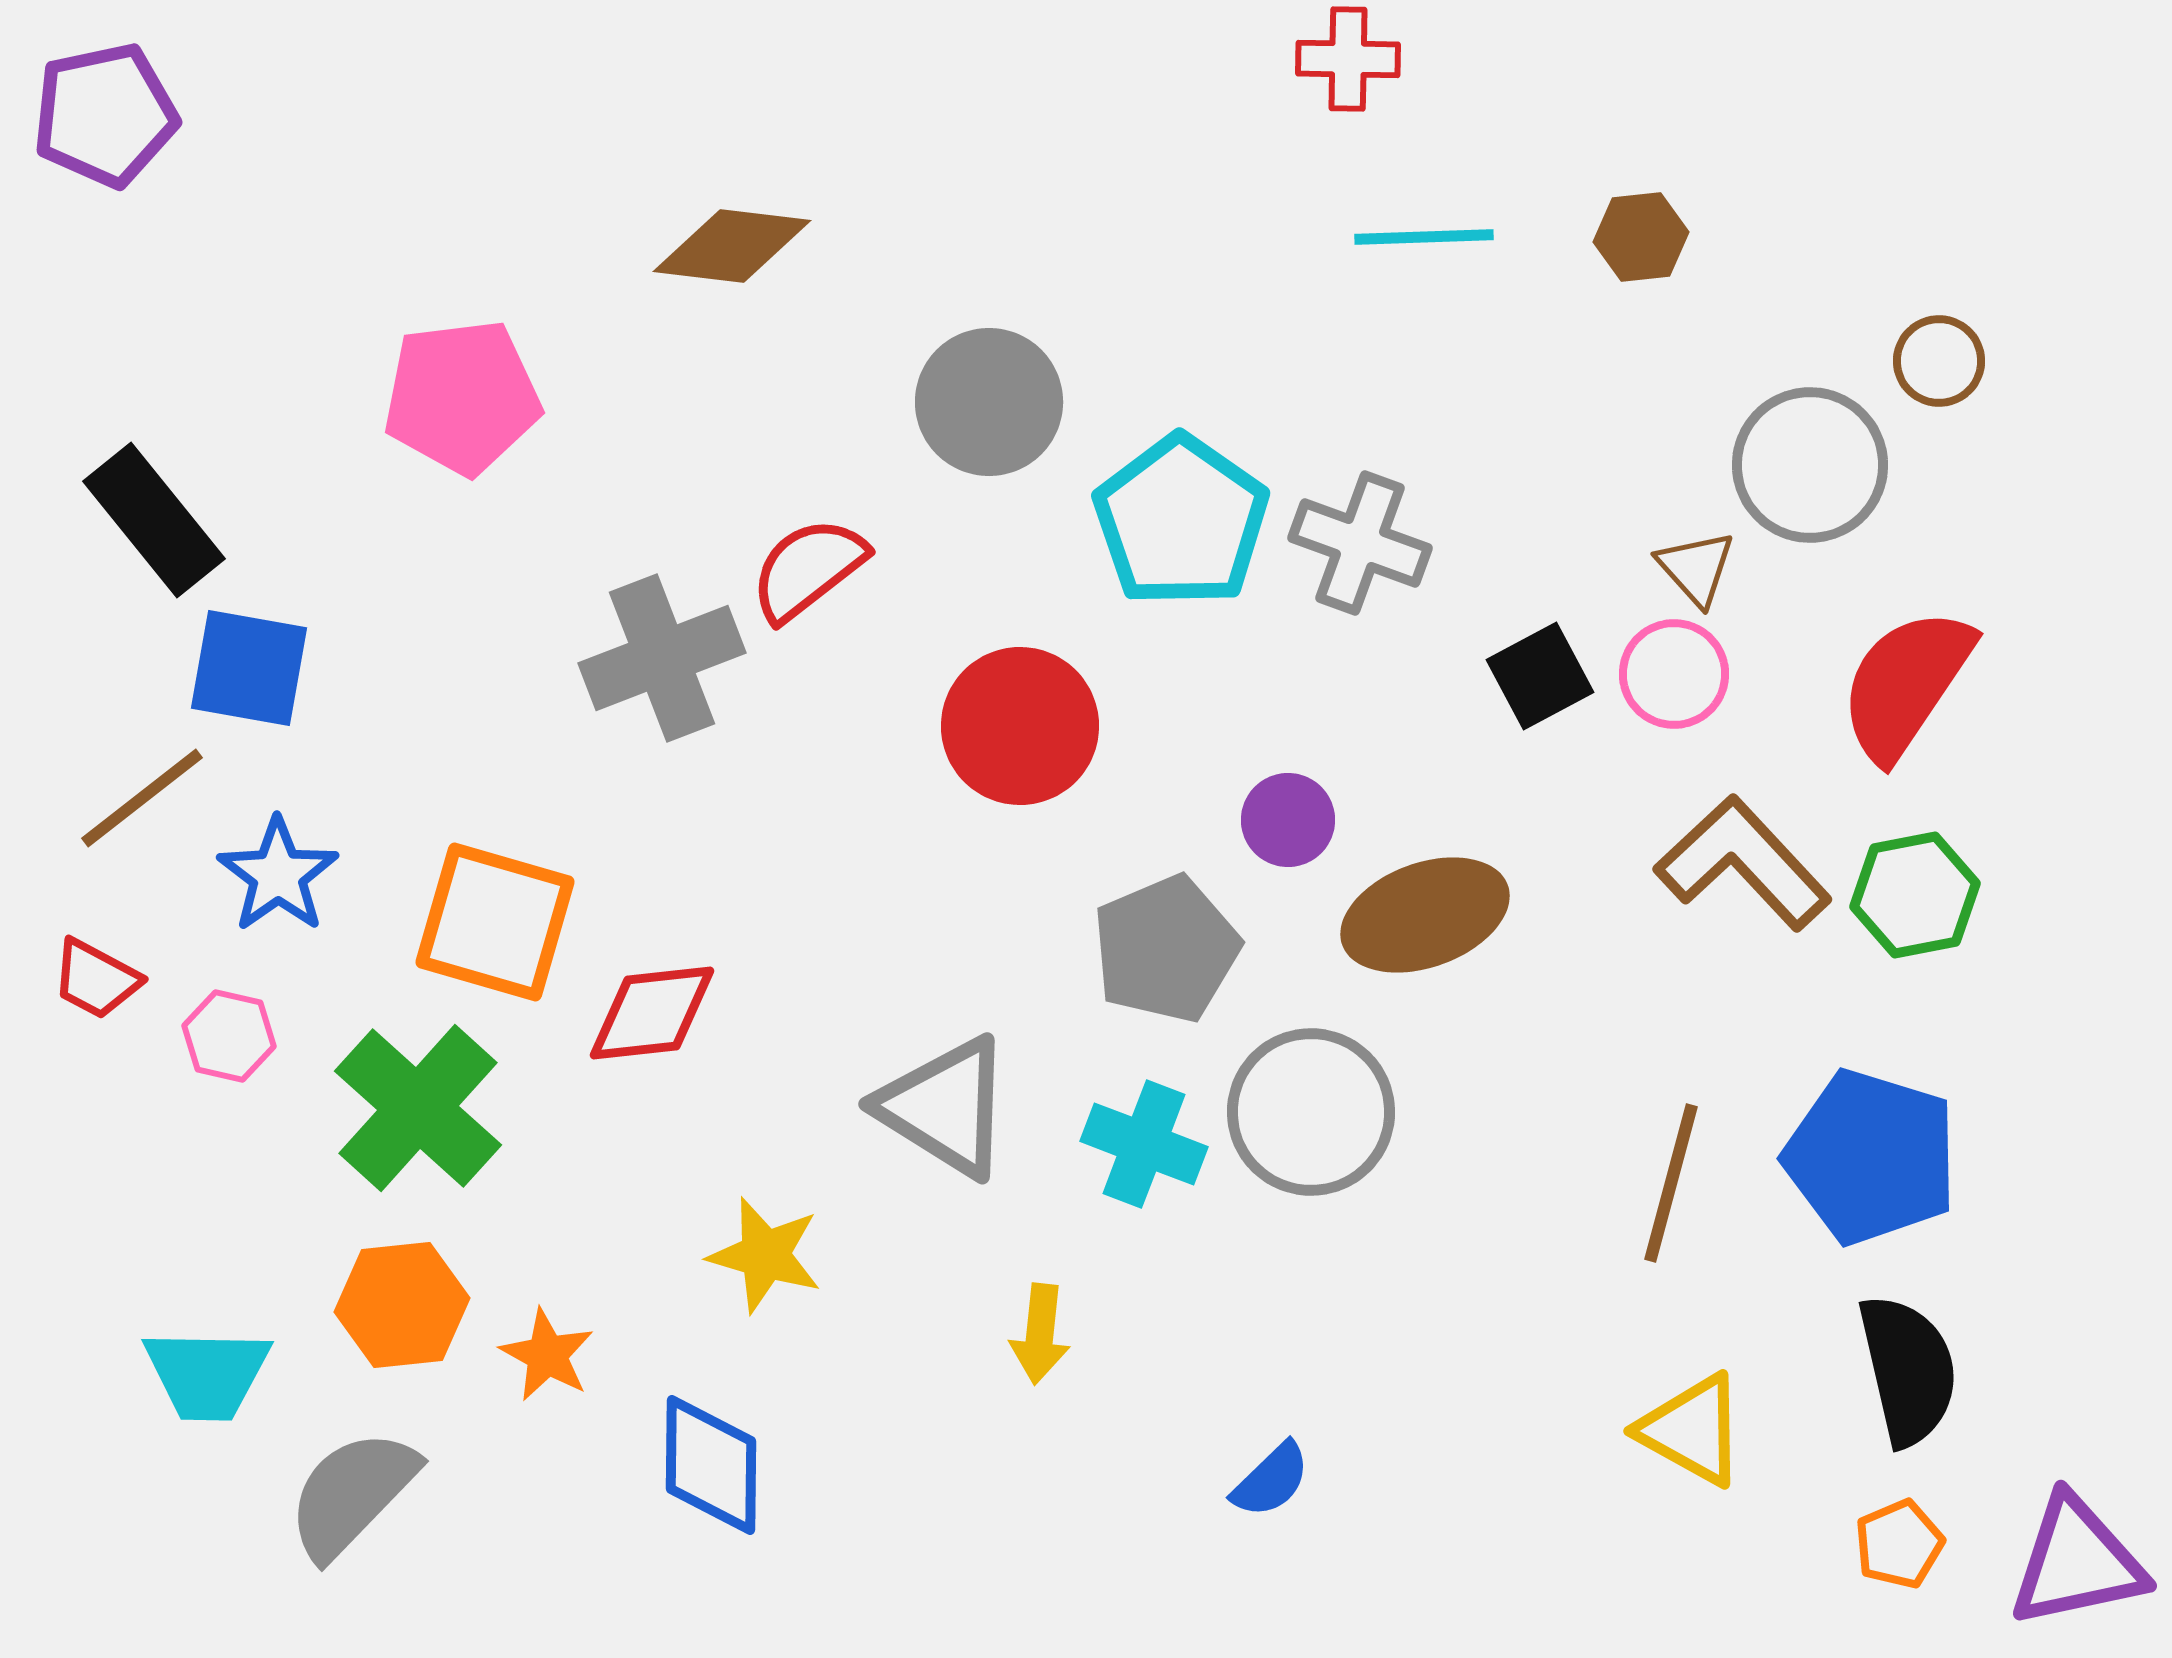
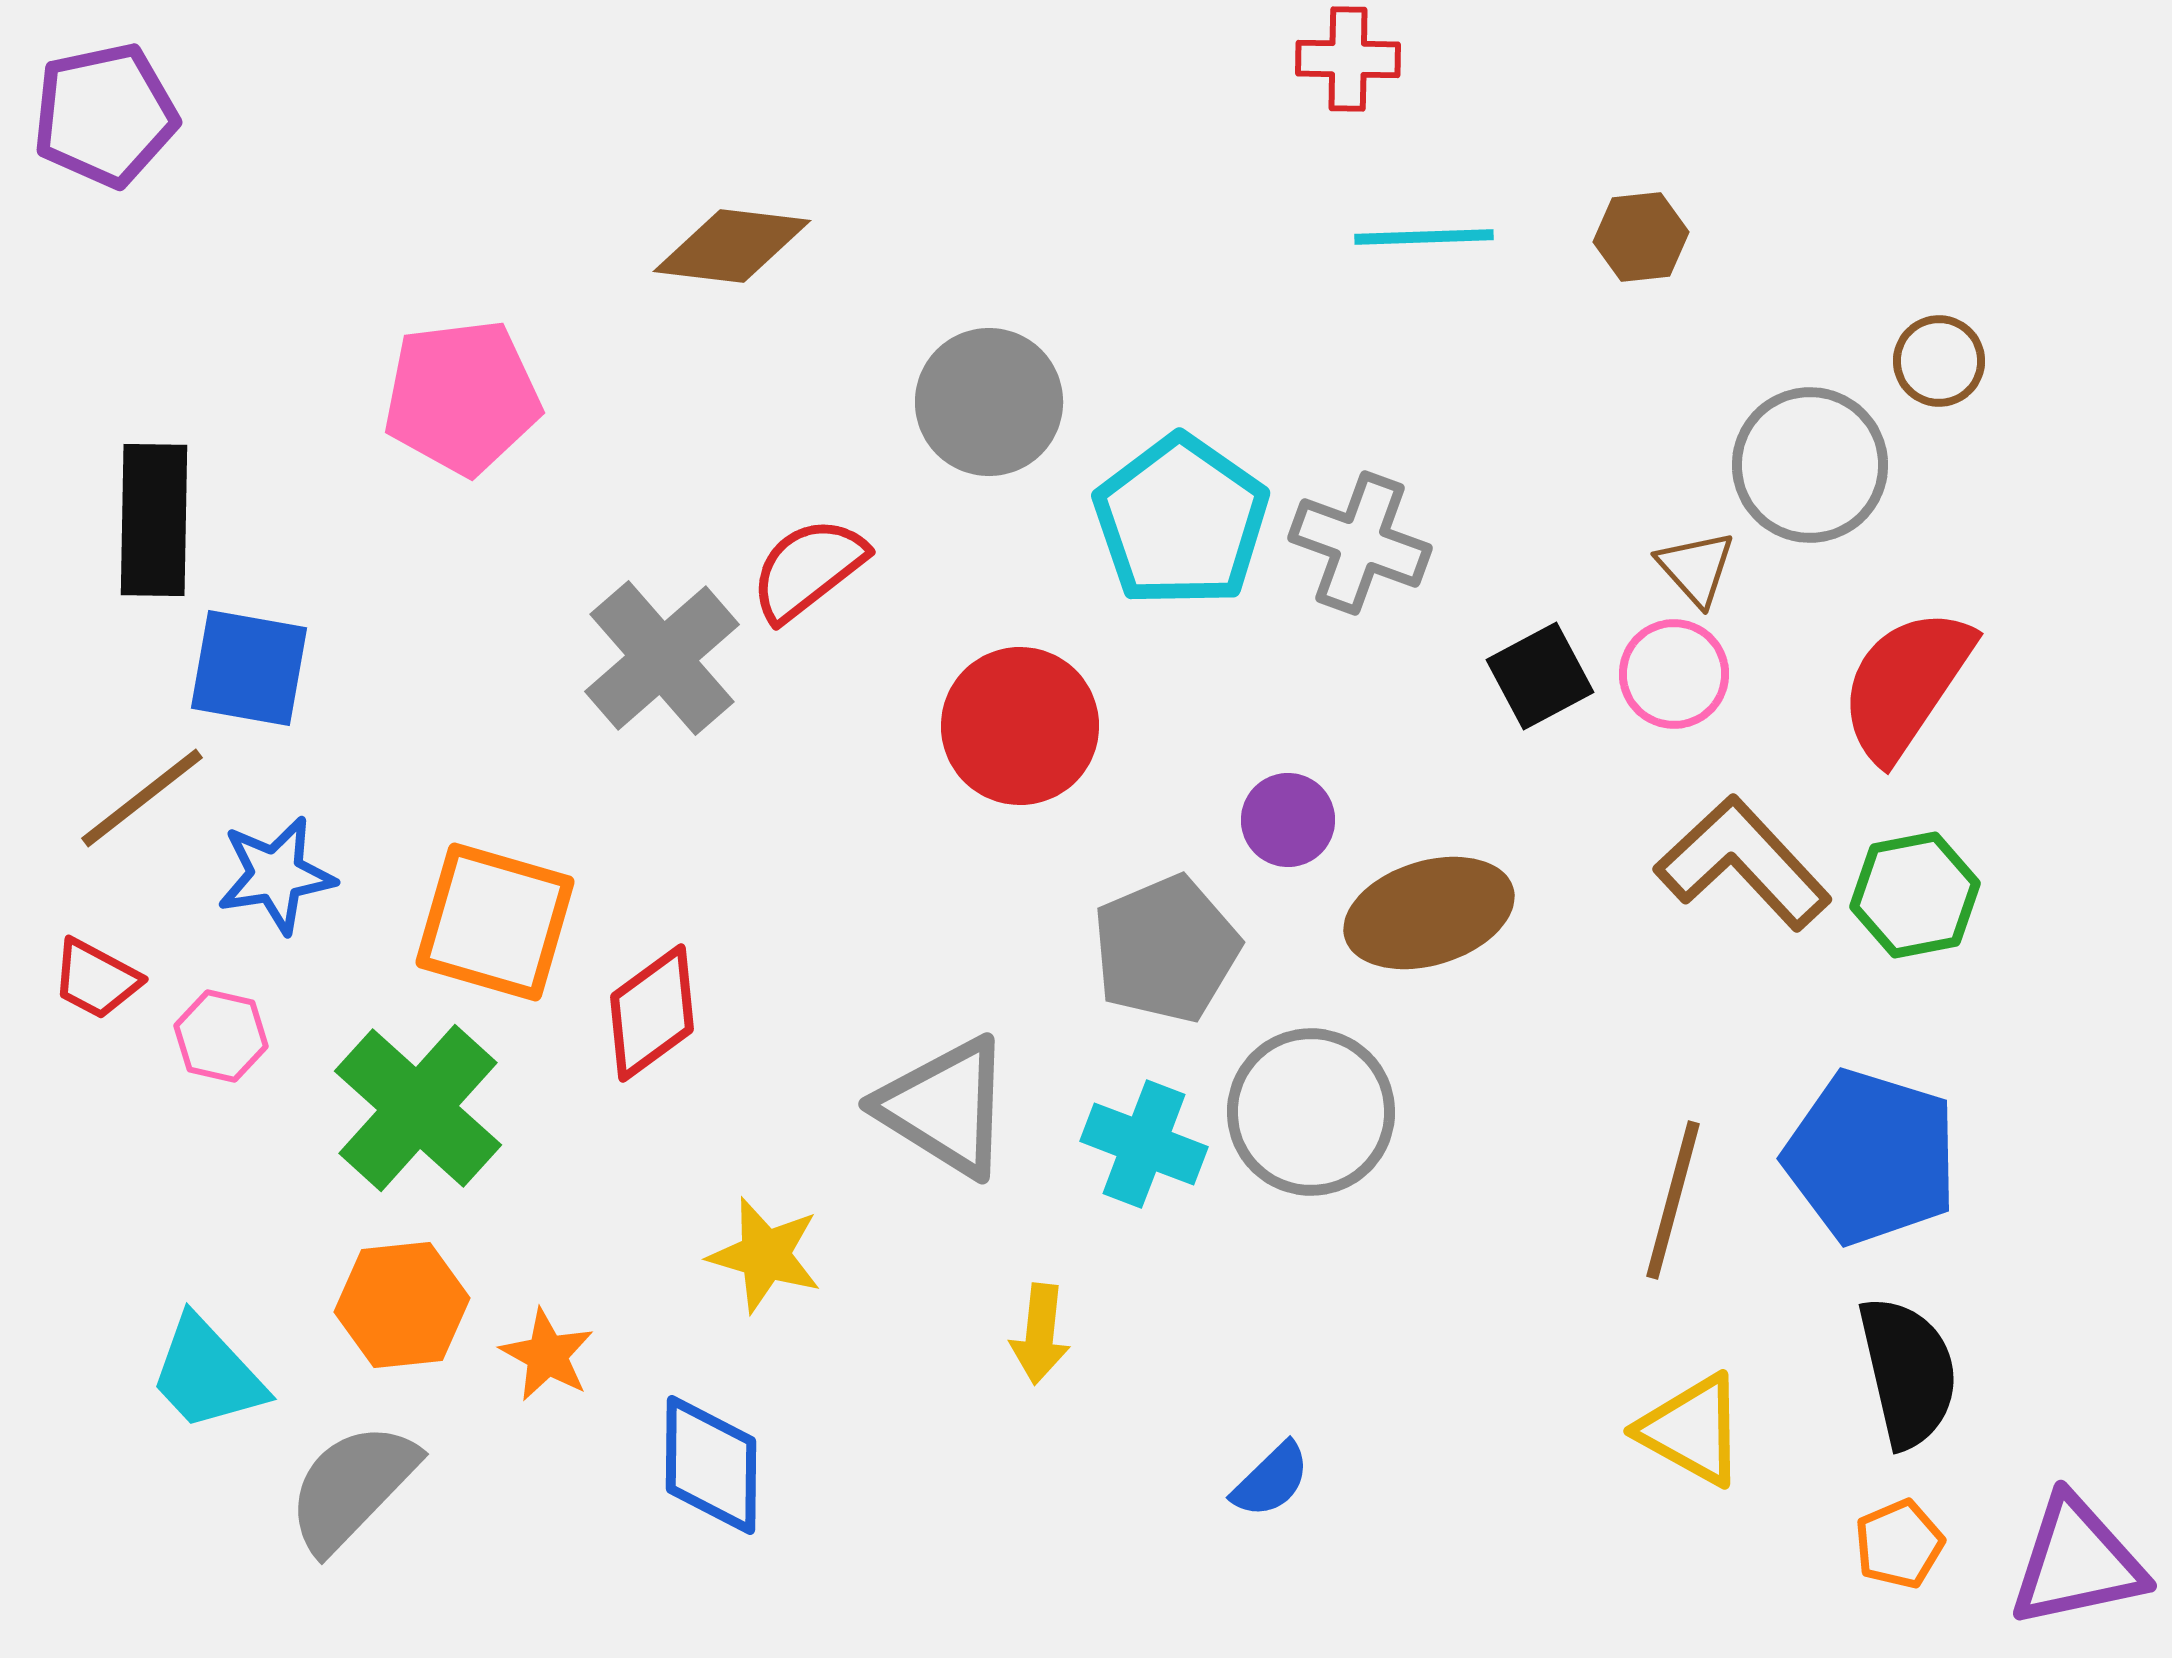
black rectangle at (154, 520): rotated 40 degrees clockwise
gray cross at (662, 658): rotated 20 degrees counterclockwise
blue star at (278, 875): moved 2 px left; rotated 26 degrees clockwise
brown ellipse at (1425, 915): moved 4 px right, 2 px up; rotated 3 degrees clockwise
red diamond at (652, 1013): rotated 30 degrees counterclockwise
pink hexagon at (229, 1036): moved 8 px left
brown line at (1671, 1183): moved 2 px right, 17 px down
black semicircle at (1908, 1370): moved 2 px down
cyan trapezoid at (207, 1374): rotated 46 degrees clockwise
gray semicircle at (352, 1494): moved 7 px up
